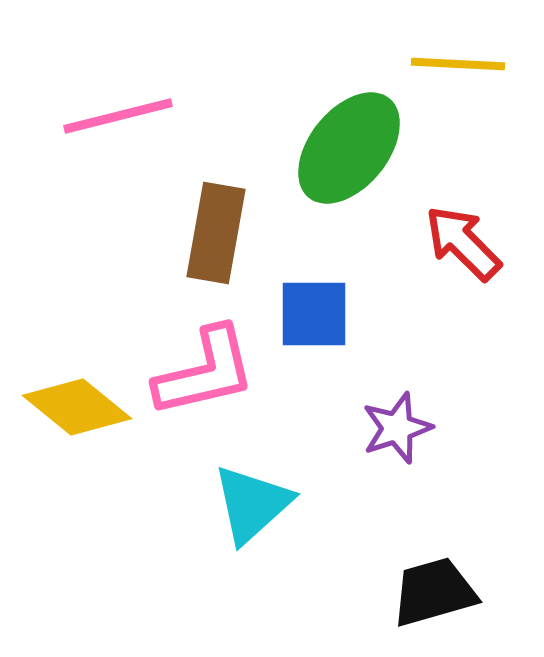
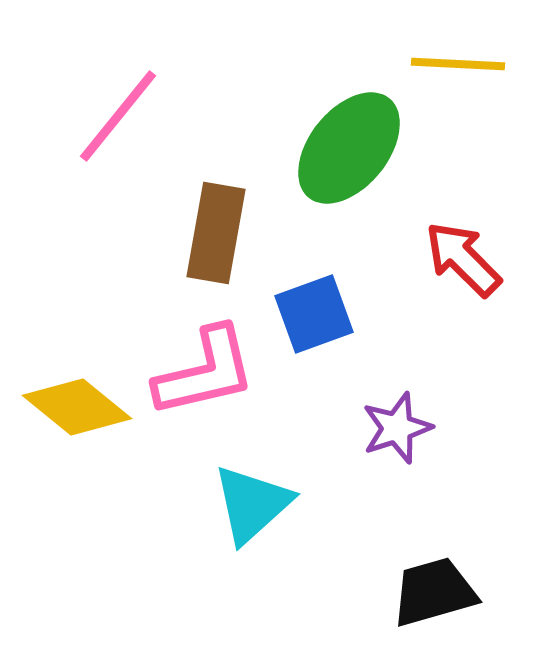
pink line: rotated 37 degrees counterclockwise
red arrow: moved 16 px down
blue square: rotated 20 degrees counterclockwise
